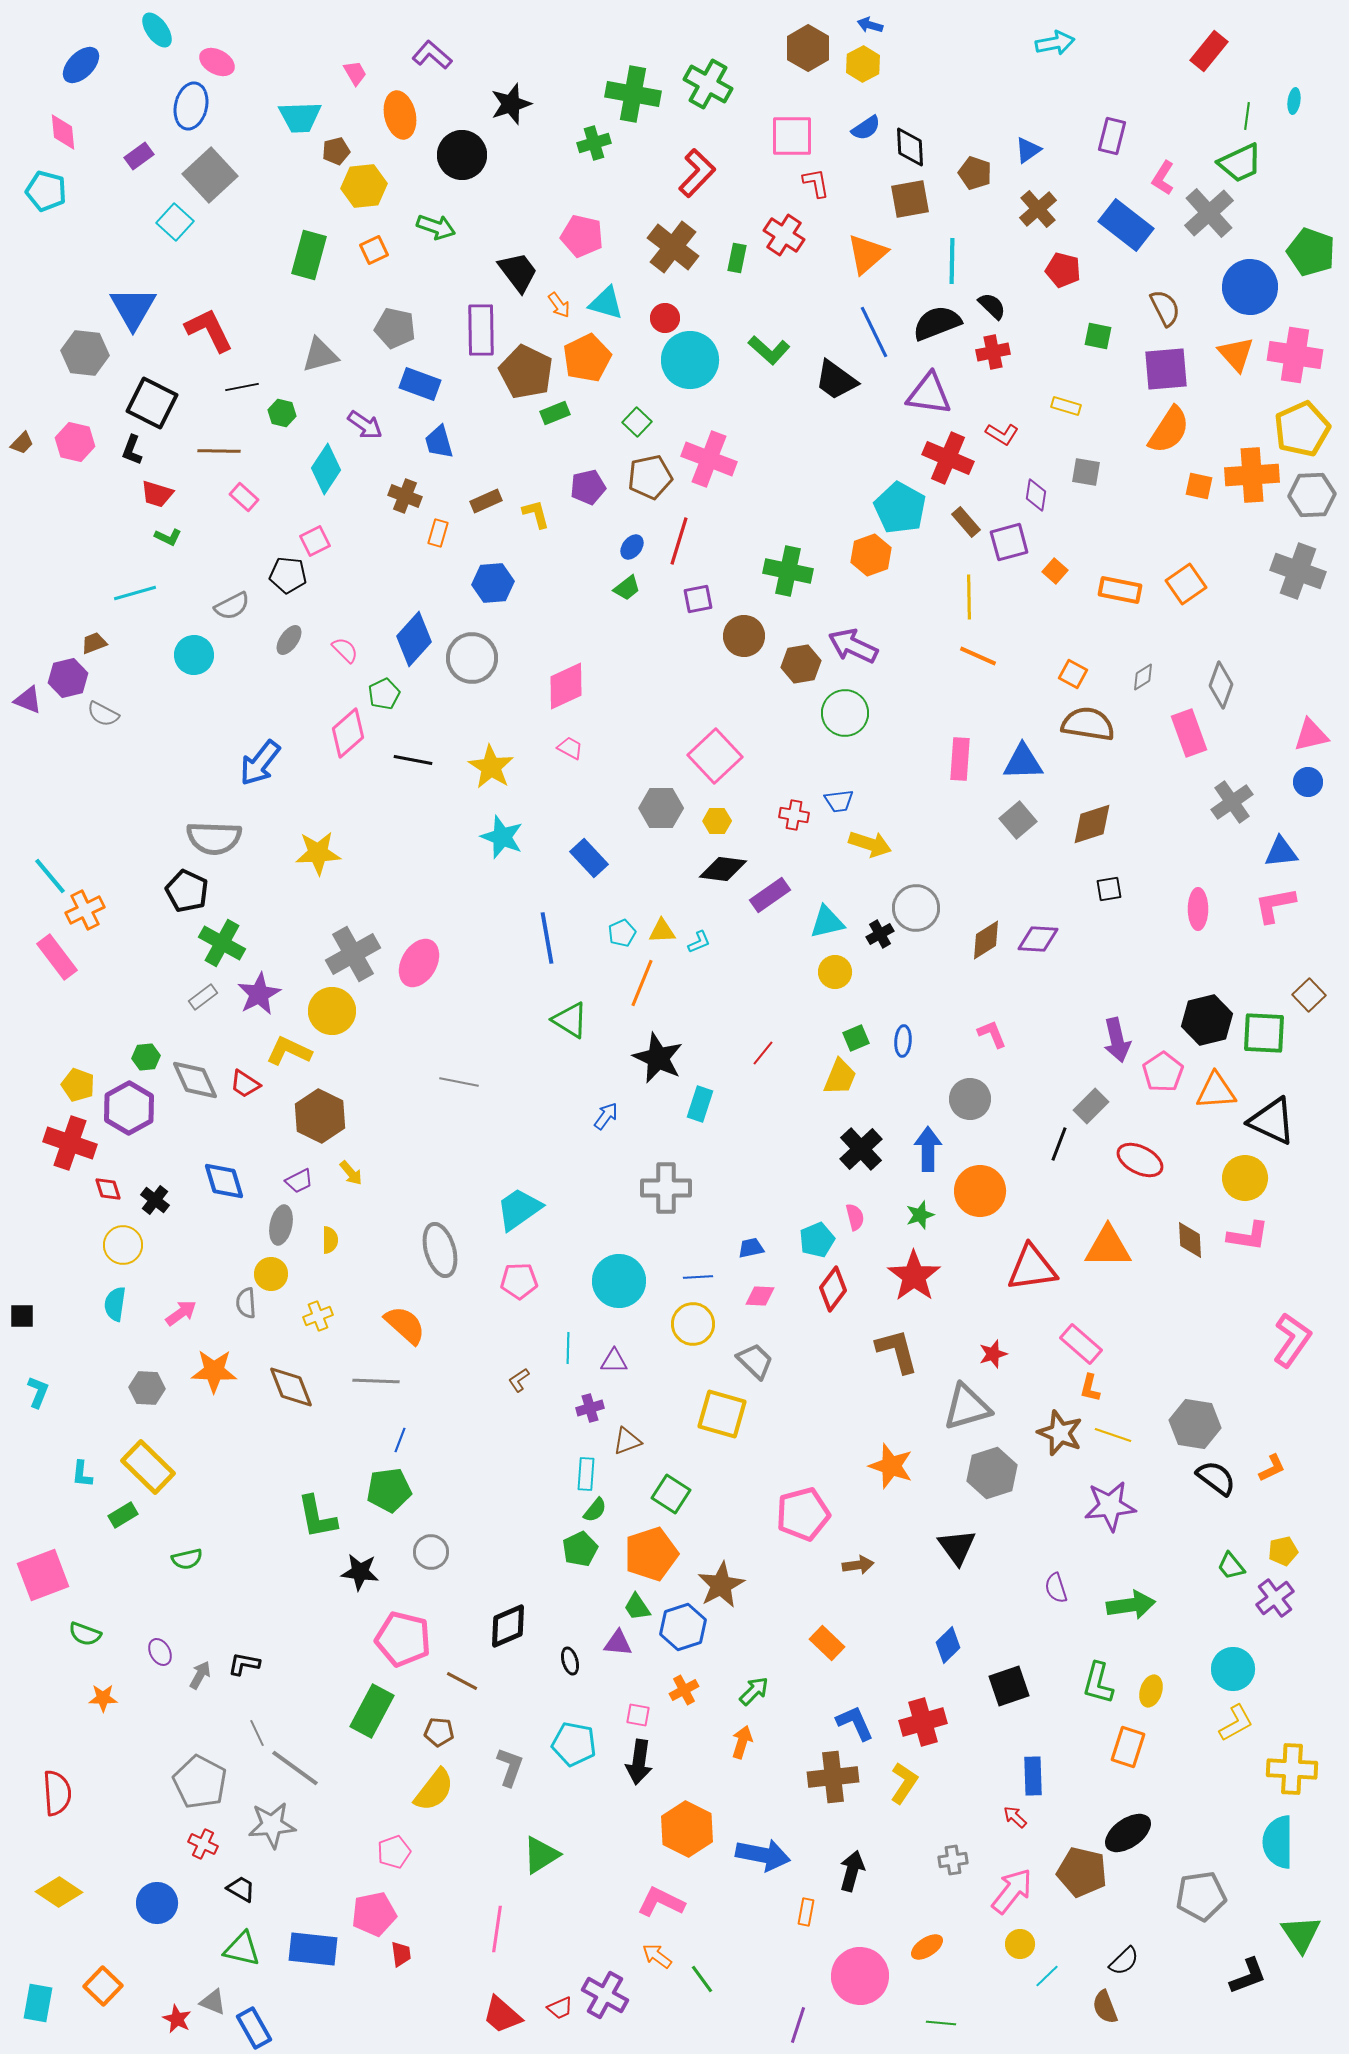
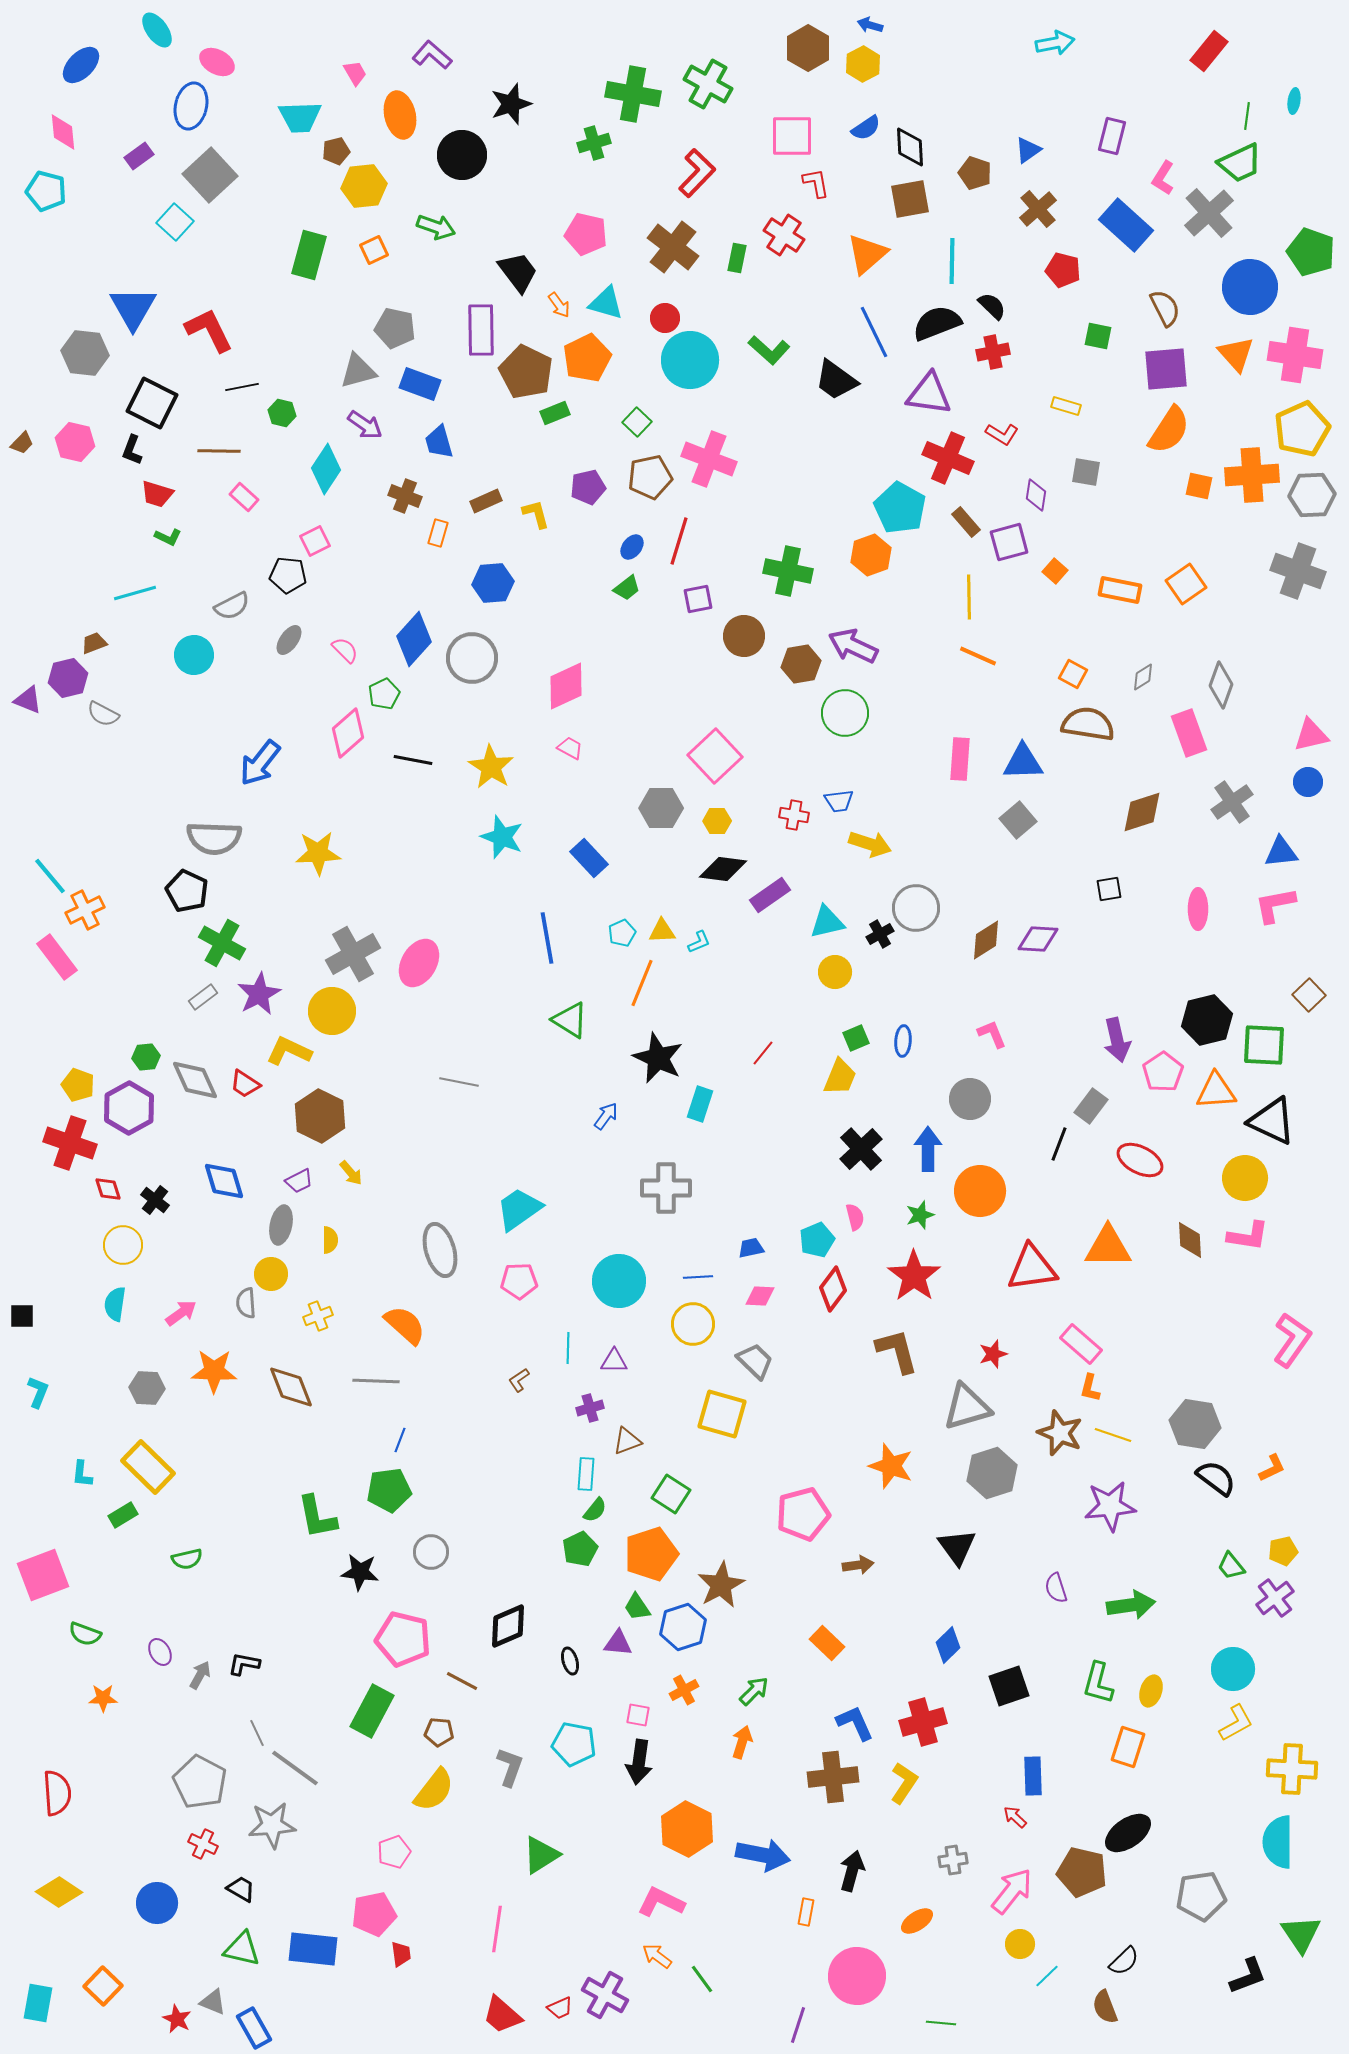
blue rectangle at (1126, 225): rotated 4 degrees clockwise
pink pentagon at (582, 236): moved 4 px right, 2 px up
gray triangle at (320, 355): moved 38 px right, 16 px down
brown diamond at (1092, 824): moved 50 px right, 12 px up
green square at (1264, 1033): moved 12 px down
gray rectangle at (1091, 1106): rotated 8 degrees counterclockwise
orange ellipse at (927, 1947): moved 10 px left, 26 px up
pink circle at (860, 1976): moved 3 px left
